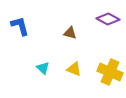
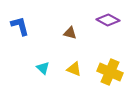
purple diamond: moved 1 px down
